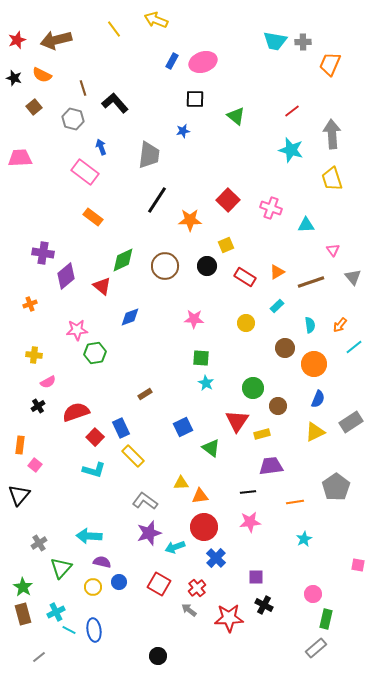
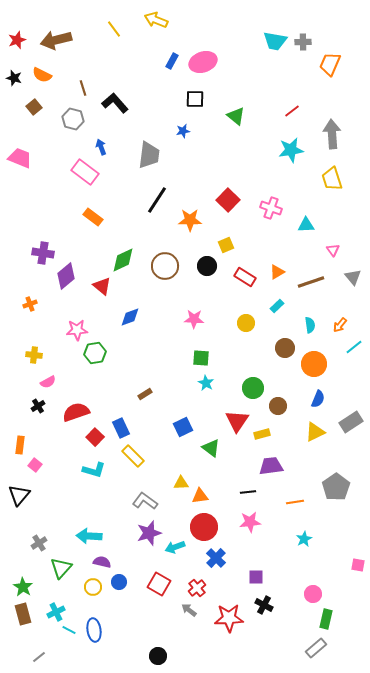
cyan star at (291, 150): rotated 25 degrees counterclockwise
pink trapezoid at (20, 158): rotated 25 degrees clockwise
